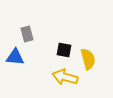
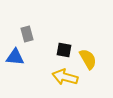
yellow semicircle: rotated 15 degrees counterclockwise
